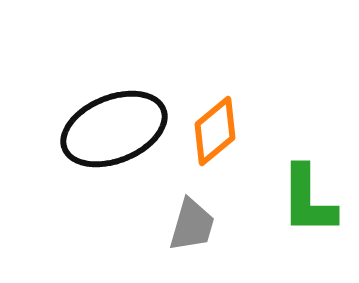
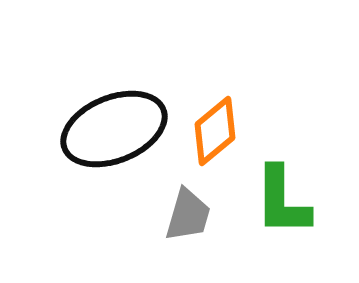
green L-shape: moved 26 px left, 1 px down
gray trapezoid: moved 4 px left, 10 px up
